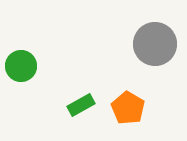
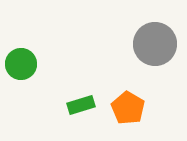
green circle: moved 2 px up
green rectangle: rotated 12 degrees clockwise
